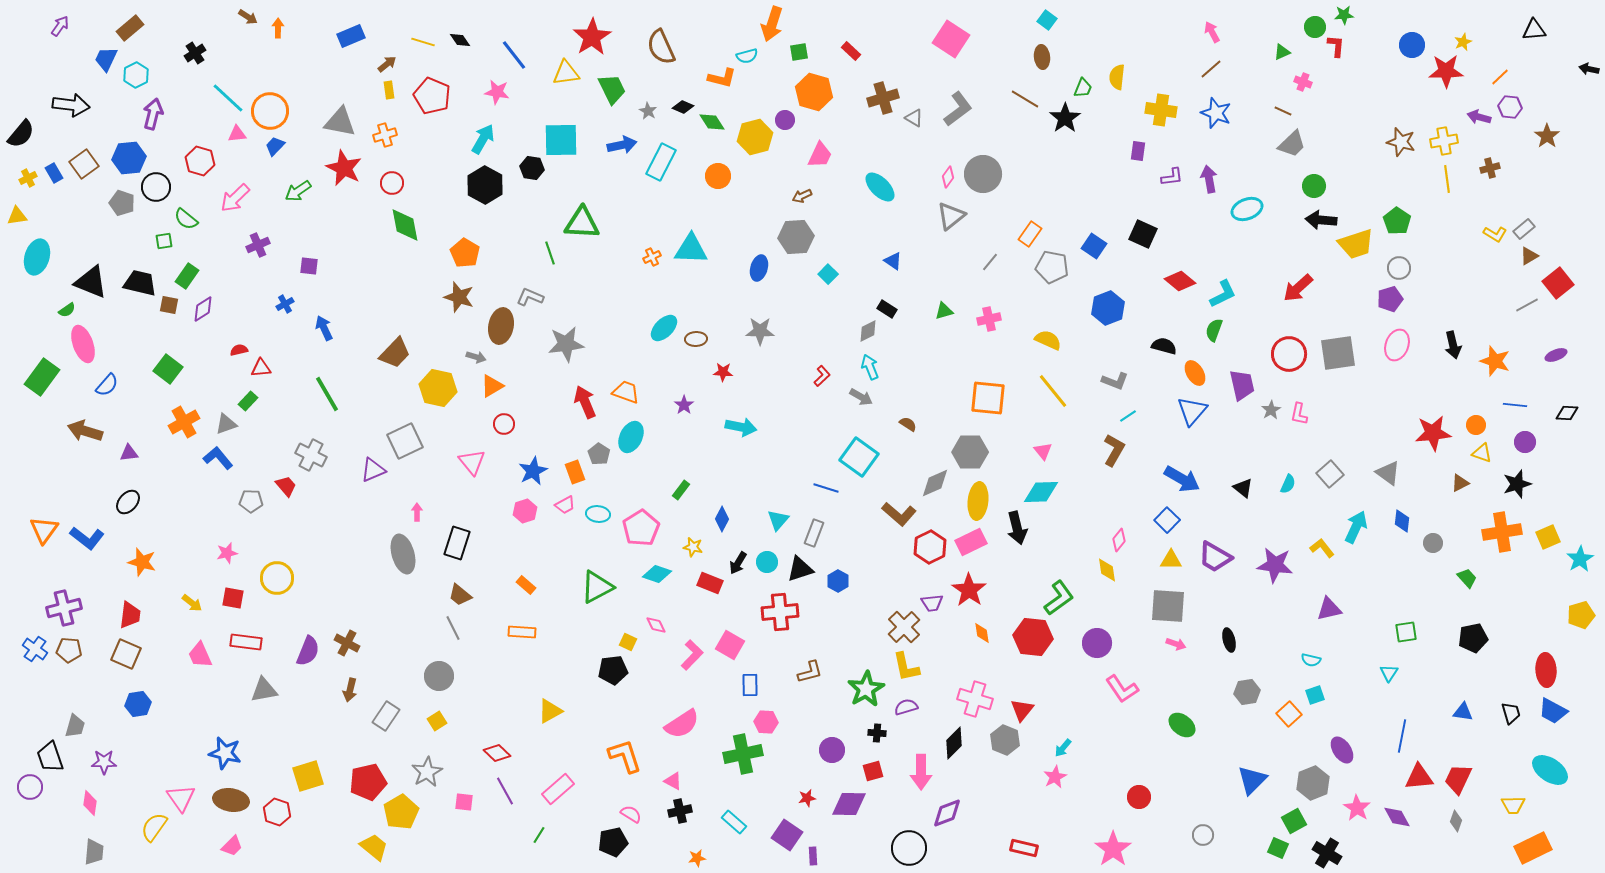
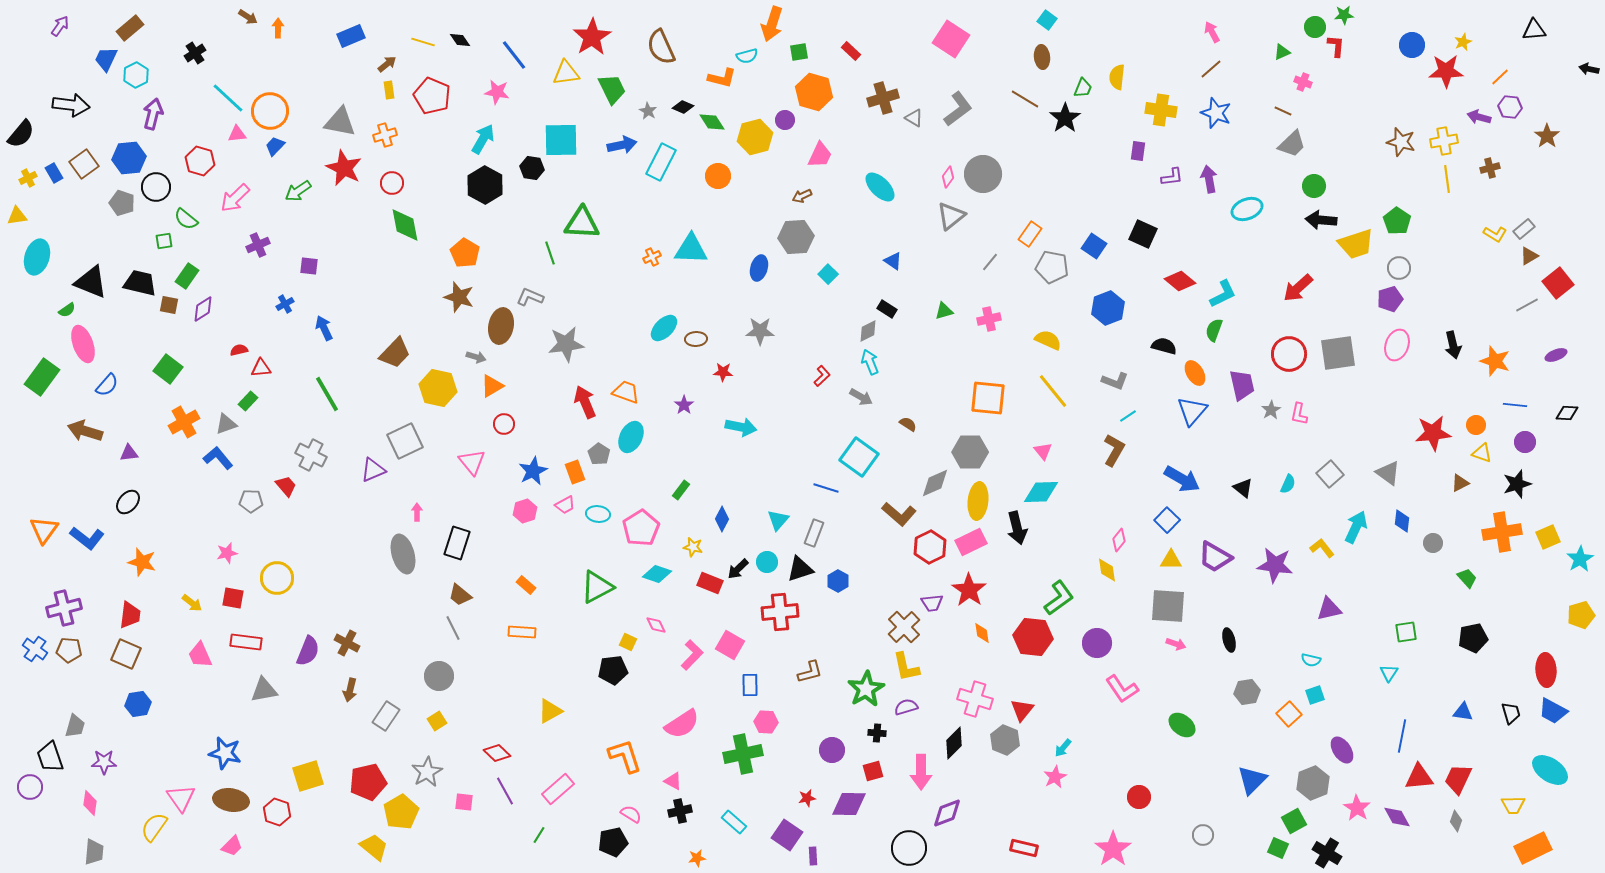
cyan arrow at (870, 367): moved 5 px up
black arrow at (738, 563): moved 6 px down; rotated 15 degrees clockwise
